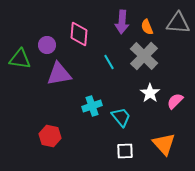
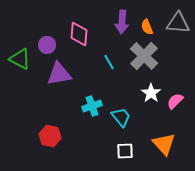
green triangle: rotated 20 degrees clockwise
white star: moved 1 px right
